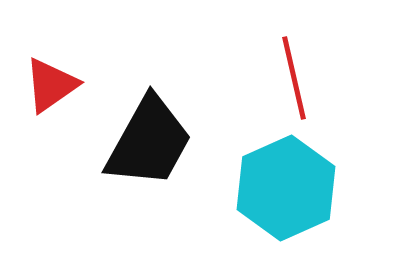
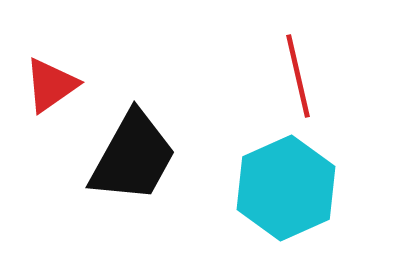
red line: moved 4 px right, 2 px up
black trapezoid: moved 16 px left, 15 px down
